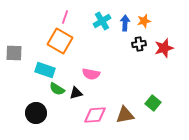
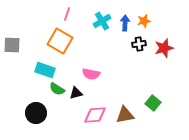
pink line: moved 2 px right, 3 px up
gray square: moved 2 px left, 8 px up
